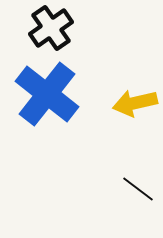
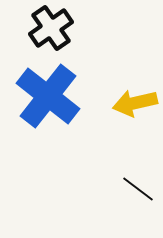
blue cross: moved 1 px right, 2 px down
